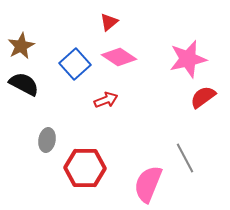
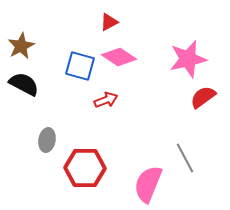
red triangle: rotated 12 degrees clockwise
blue square: moved 5 px right, 2 px down; rotated 32 degrees counterclockwise
